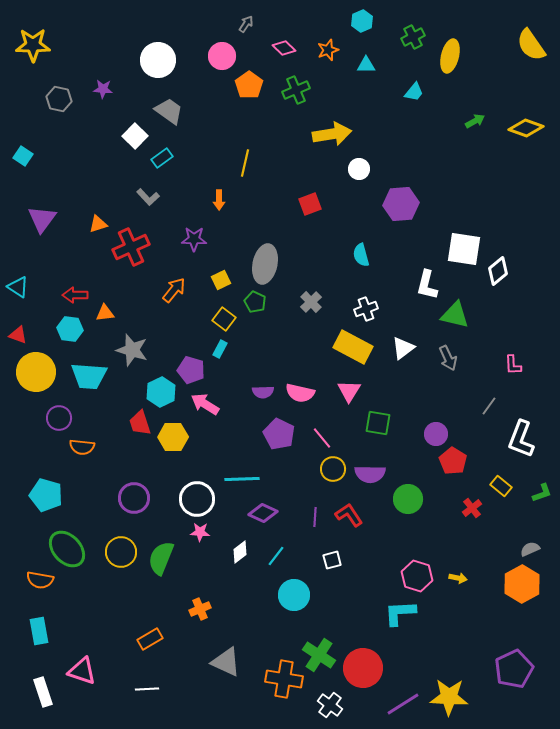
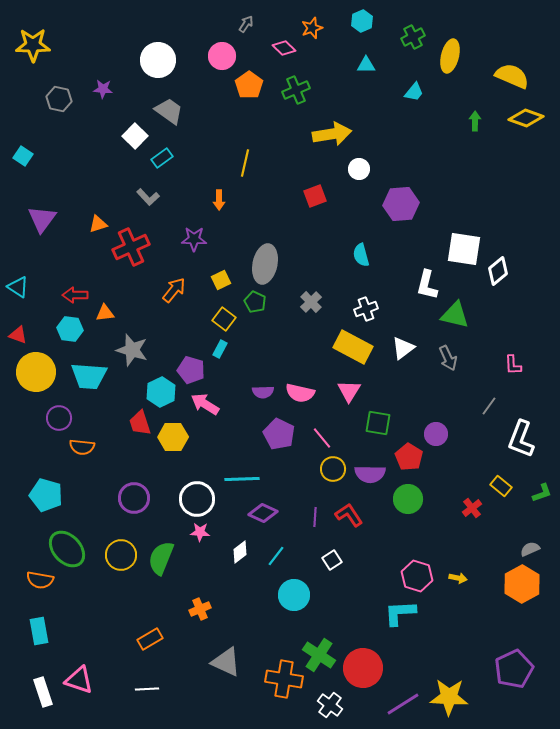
yellow semicircle at (531, 45): moved 19 px left, 31 px down; rotated 148 degrees clockwise
orange star at (328, 50): moved 16 px left, 22 px up
green arrow at (475, 121): rotated 60 degrees counterclockwise
yellow diamond at (526, 128): moved 10 px up
red square at (310, 204): moved 5 px right, 8 px up
red pentagon at (453, 461): moved 44 px left, 4 px up
yellow circle at (121, 552): moved 3 px down
white square at (332, 560): rotated 18 degrees counterclockwise
pink triangle at (82, 671): moved 3 px left, 9 px down
